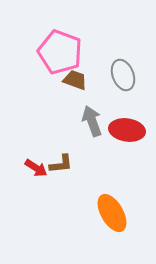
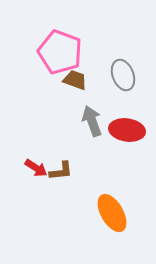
brown L-shape: moved 7 px down
